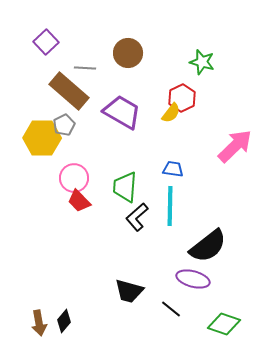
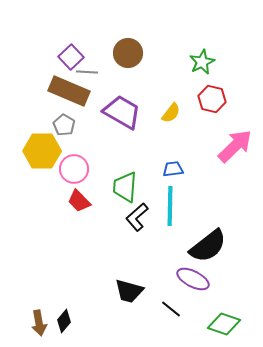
purple square: moved 25 px right, 15 px down
green star: rotated 30 degrees clockwise
gray line: moved 2 px right, 4 px down
brown rectangle: rotated 18 degrees counterclockwise
red hexagon: moved 30 px right, 1 px down; rotated 20 degrees counterclockwise
gray pentagon: rotated 15 degrees counterclockwise
yellow hexagon: moved 13 px down
blue trapezoid: rotated 15 degrees counterclockwise
pink circle: moved 9 px up
purple ellipse: rotated 12 degrees clockwise
